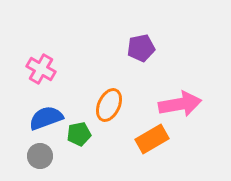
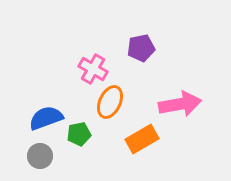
pink cross: moved 52 px right
orange ellipse: moved 1 px right, 3 px up
orange rectangle: moved 10 px left
